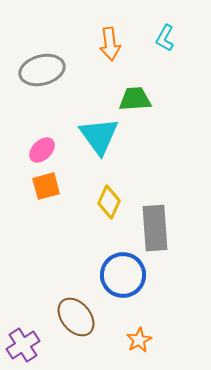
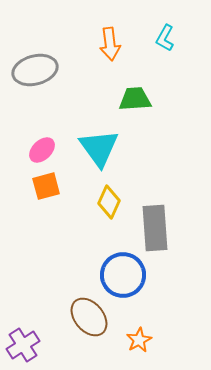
gray ellipse: moved 7 px left
cyan triangle: moved 12 px down
brown ellipse: moved 13 px right
